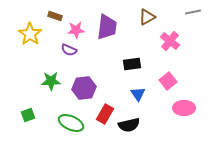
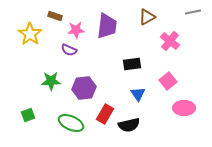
purple trapezoid: moved 1 px up
